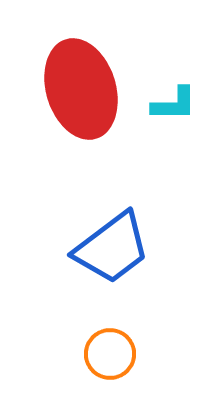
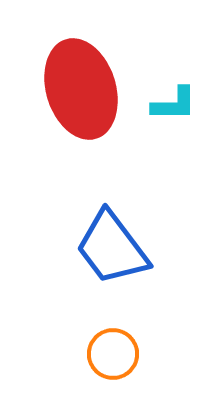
blue trapezoid: rotated 90 degrees clockwise
orange circle: moved 3 px right
